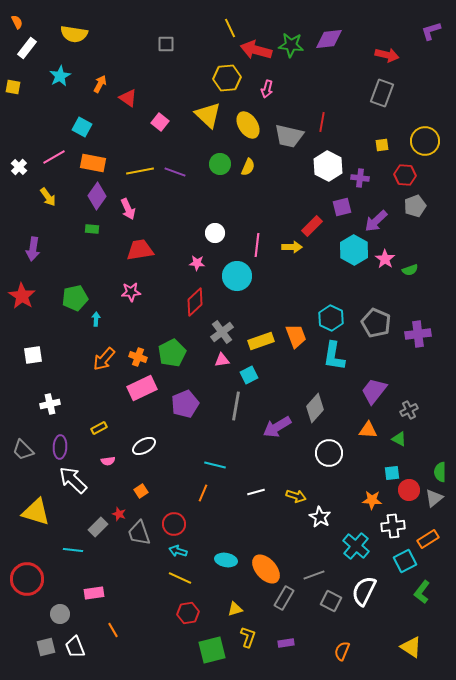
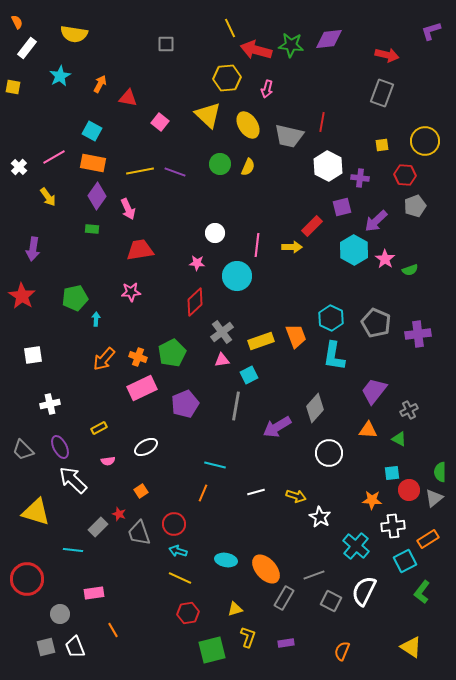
red triangle at (128, 98): rotated 24 degrees counterclockwise
cyan square at (82, 127): moved 10 px right, 4 px down
white ellipse at (144, 446): moved 2 px right, 1 px down
purple ellipse at (60, 447): rotated 30 degrees counterclockwise
